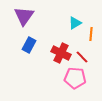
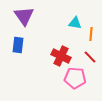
purple triangle: rotated 10 degrees counterclockwise
cyan triangle: rotated 40 degrees clockwise
blue rectangle: moved 11 px left; rotated 21 degrees counterclockwise
red cross: moved 3 px down
red line: moved 8 px right
